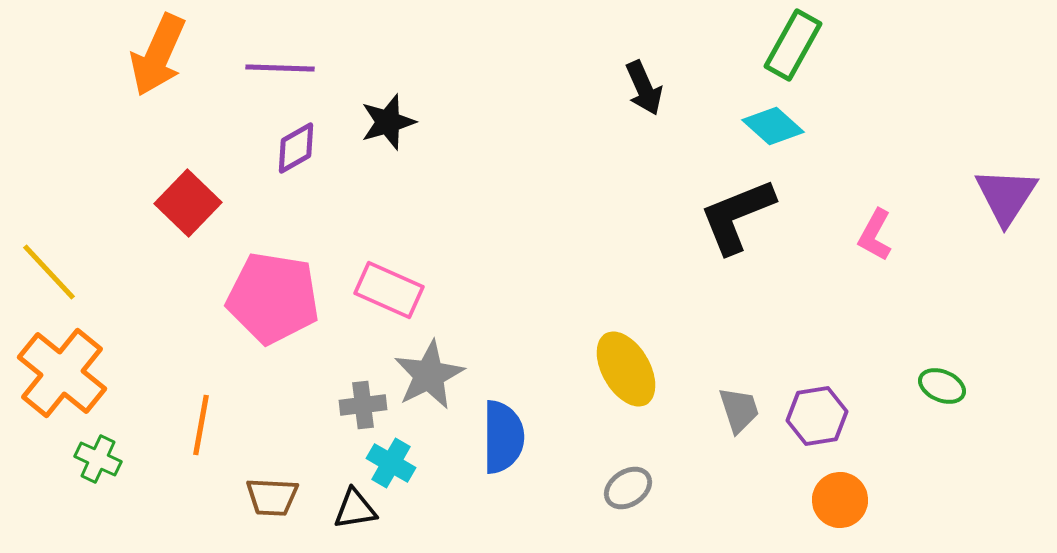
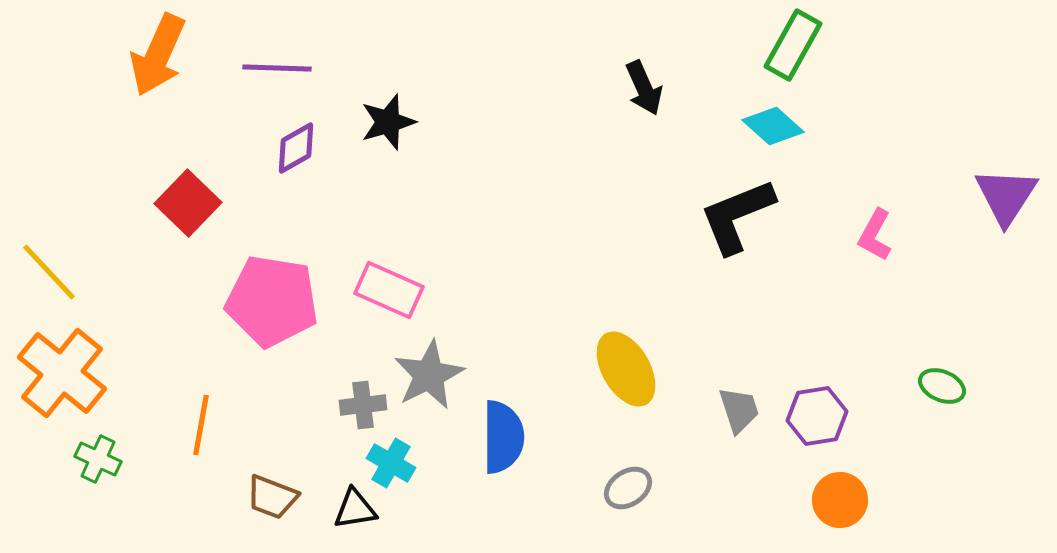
purple line: moved 3 px left
pink pentagon: moved 1 px left, 3 px down
brown trapezoid: rotated 18 degrees clockwise
